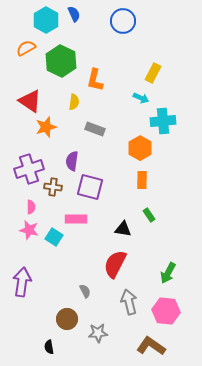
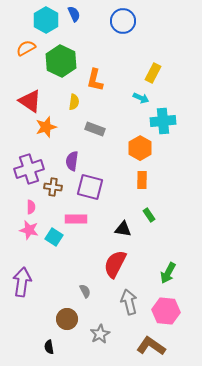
gray star: moved 2 px right, 1 px down; rotated 24 degrees counterclockwise
